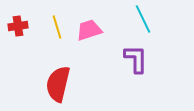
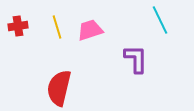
cyan line: moved 17 px right, 1 px down
pink trapezoid: moved 1 px right
red semicircle: moved 1 px right, 4 px down
